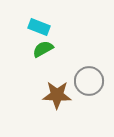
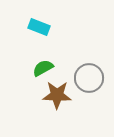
green semicircle: moved 19 px down
gray circle: moved 3 px up
